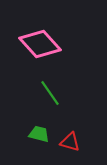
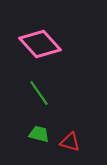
green line: moved 11 px left
